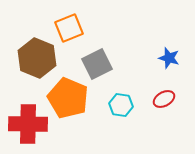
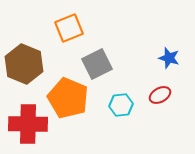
brown hexagon: moved 13 px left, 6 px down
red ellipse: moved 4 px left, 4 px up
cyan hexagon: rotated 15 degrees counterclockwise
